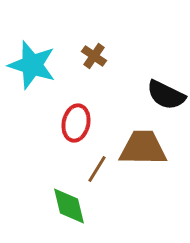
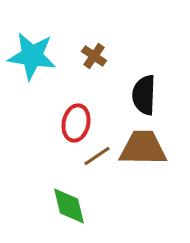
cyan star: moved 9 px up; rotated 9 degrees counterclockwise
black semicircle: moved 22 px left; rotated 66 degrees clockwise
brown line: moved 13 px up; rotated 24 degrees clockwise
